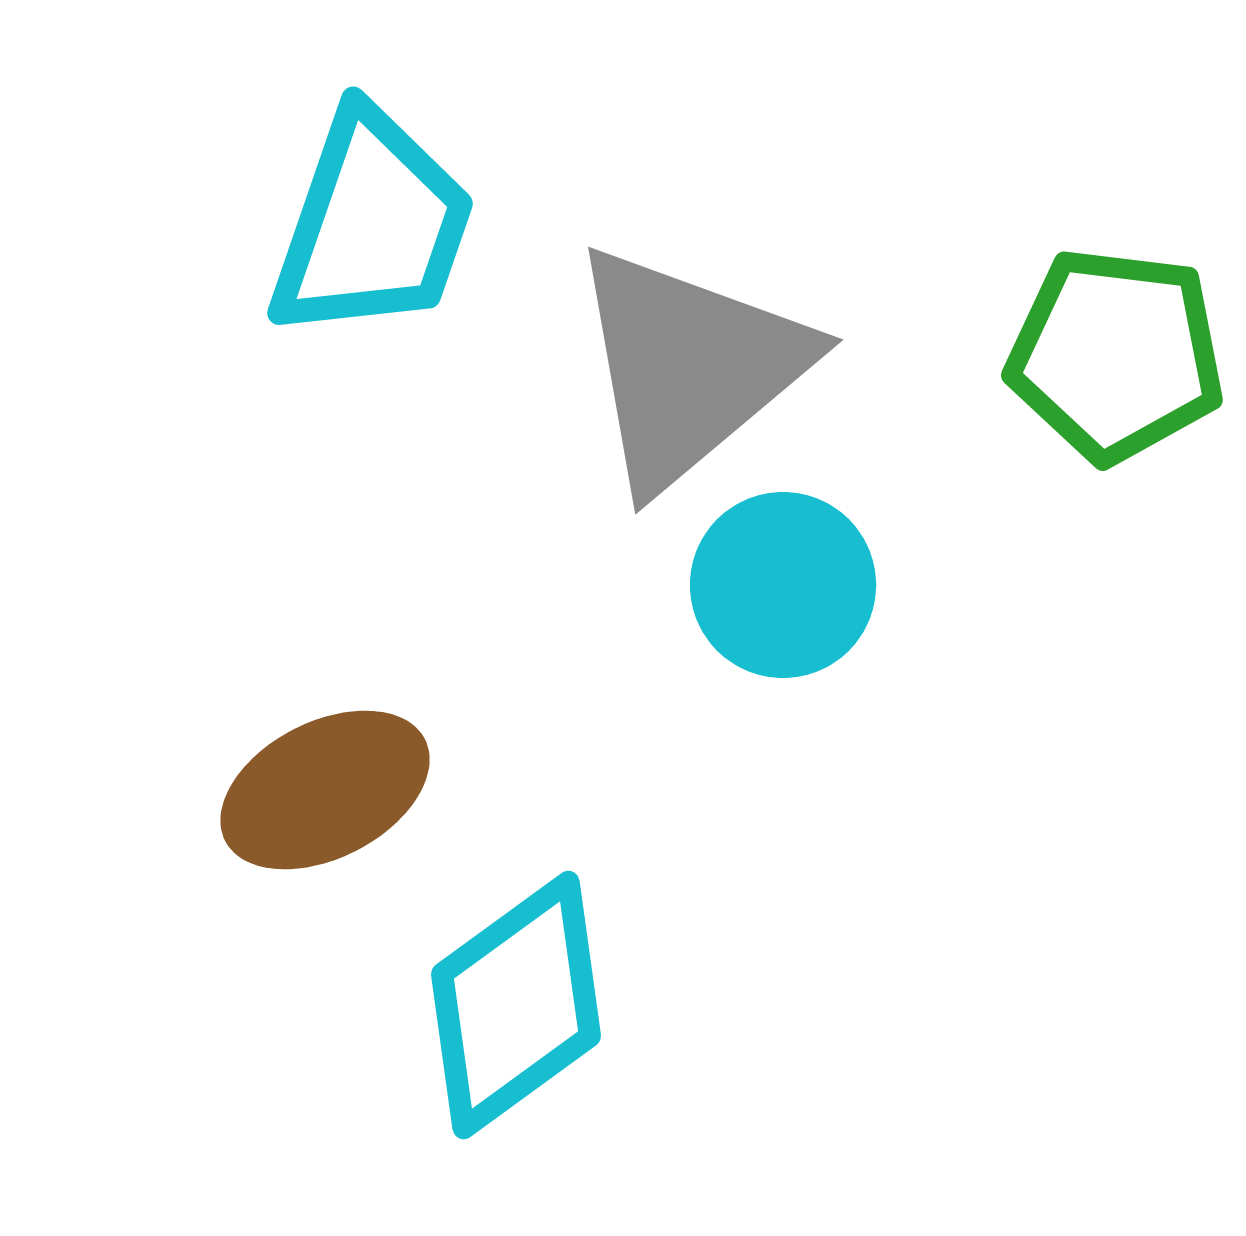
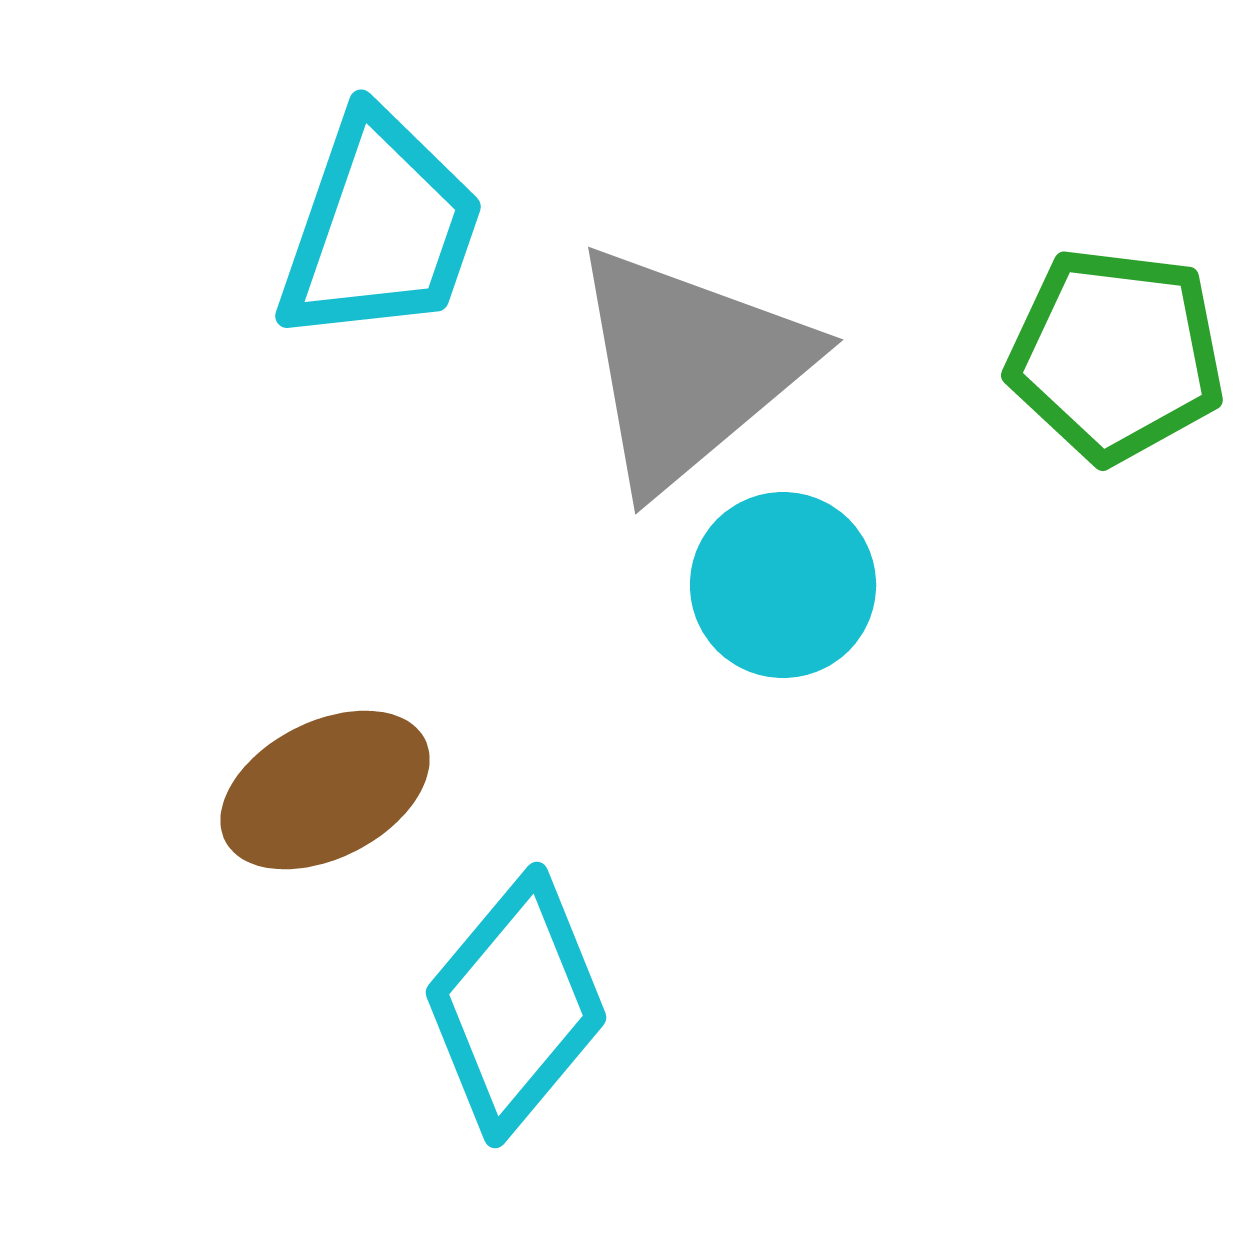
cyan trapezoid: moved 8 px right, 3 px down
cyan diamond: rotated 14 degrees counterclockwise
